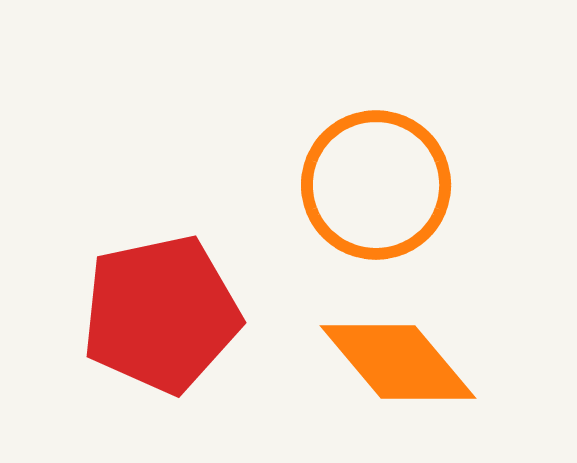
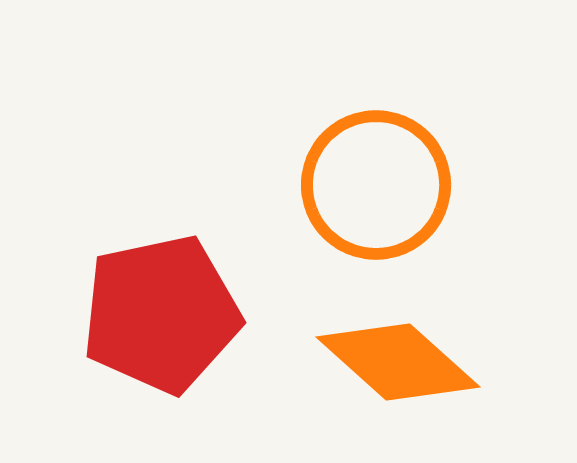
orange diamond: rotated 8 degrees counterclockwise
